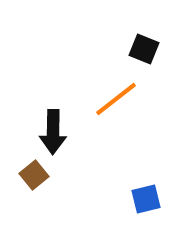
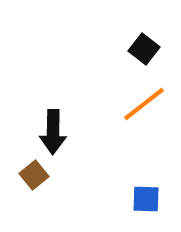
black square: rotated 16 degrees clockwise
orange line: moved 28 px right, 5 px down
blue square: rotated 16 degrees clockwise
